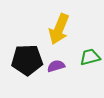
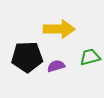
yellow arrow: rotated 112 degrees counterclockwise
black pentagon: moved 3 px up
